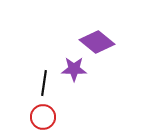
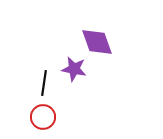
purple diamond: rotated 32 degrees clockwise
purple star: rotated 10 degrees clockwise
